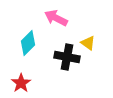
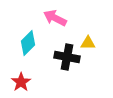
pink arrow: moved 1 px left
yellow triangle: rotated 35 degrees counterclockwise
red star: moved 1 px up
